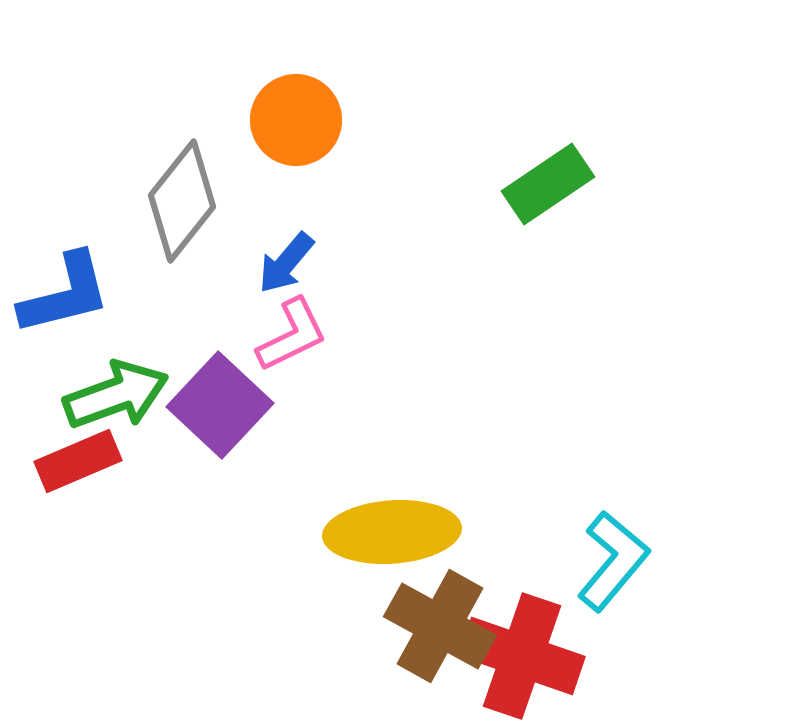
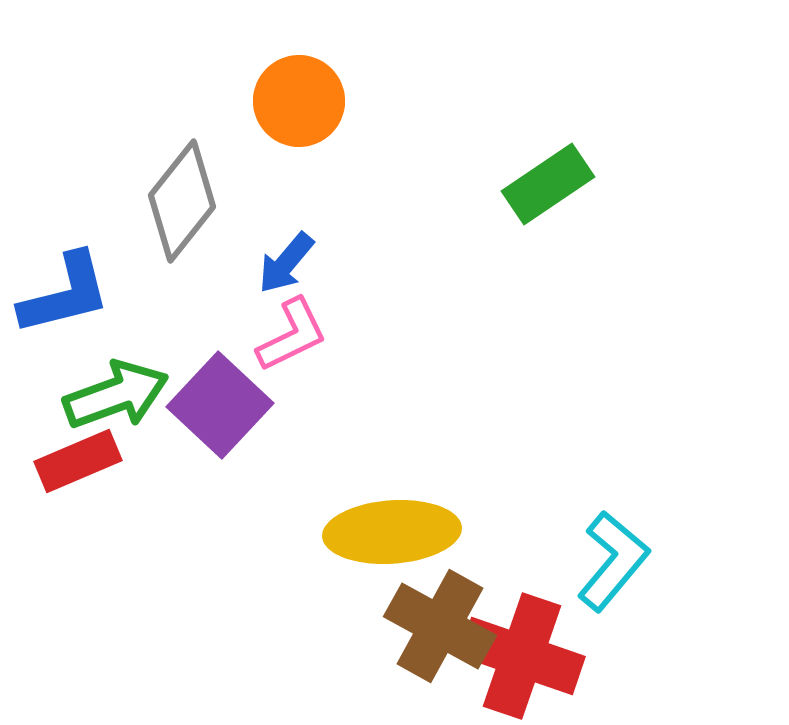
orange circle: moved 3 px right, 19 px up
